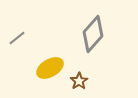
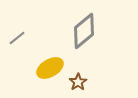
gray diamond: moved 9 px left, 3 px up; rotated 9 degrees clockwise
brown star: moved 1 px left, 1 px down
